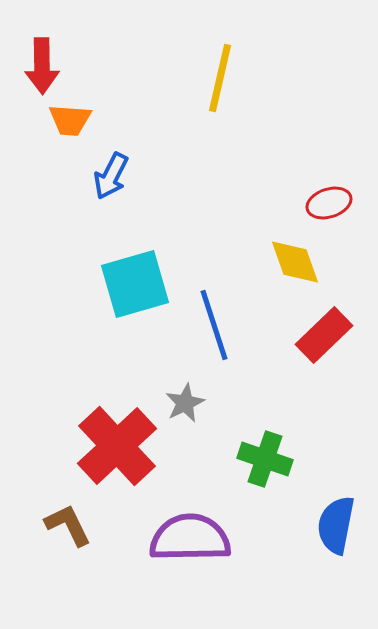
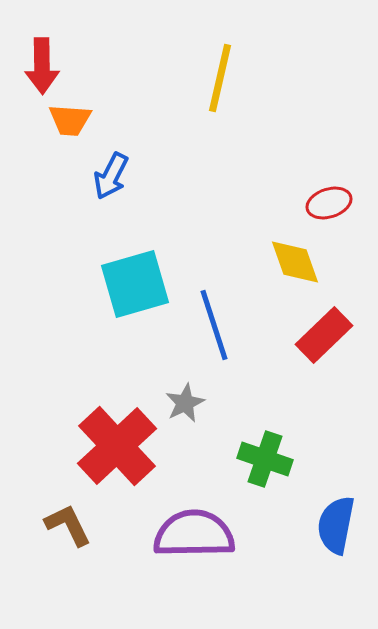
purple semicircle: moved 4 px right, 4 px up
